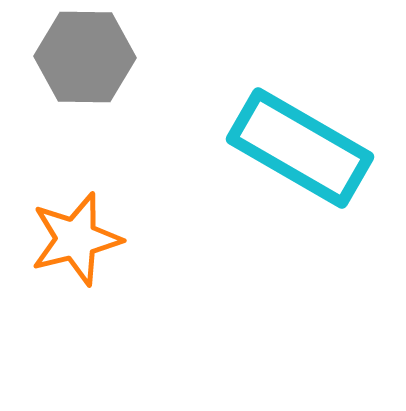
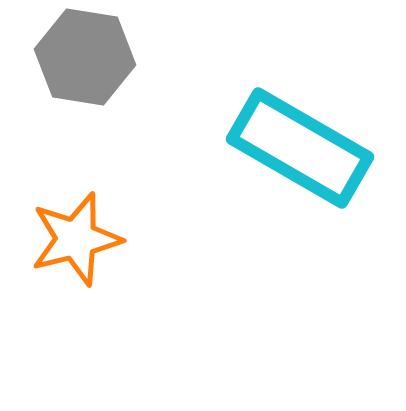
gray hexagon: rotated 8 degrees clockwise
